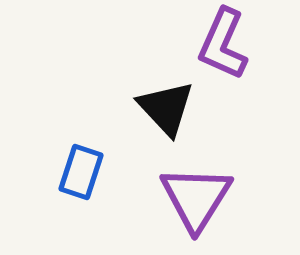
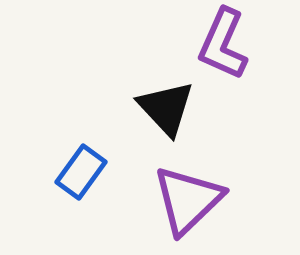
blue rectangle: rotated 18 degrees clockwise
purple triangle: moved 8 px left, 2 px down; rotated 14 degrees clockwise
